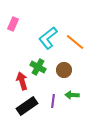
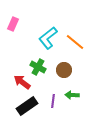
red arrow: moved 1 px down; rotated 36 degrees counterclockwise
